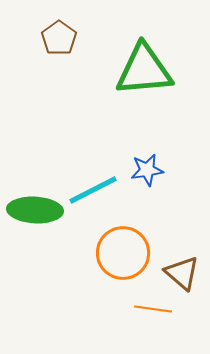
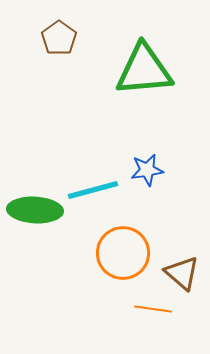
cyan line: rotated 12 degrees clockwise
